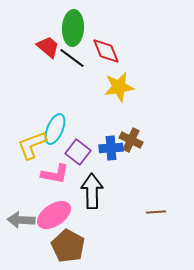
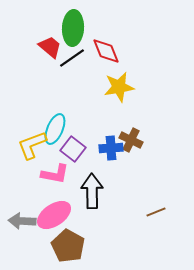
red trapezoid: moved 2 px right
black line: rotated 72 degrees counterclockwise
purple square: moved 5 px left, 3 px up
brown line: rotated 18 degrees counterclockwise
gray arrow: moved 1 px right, 1 px down
